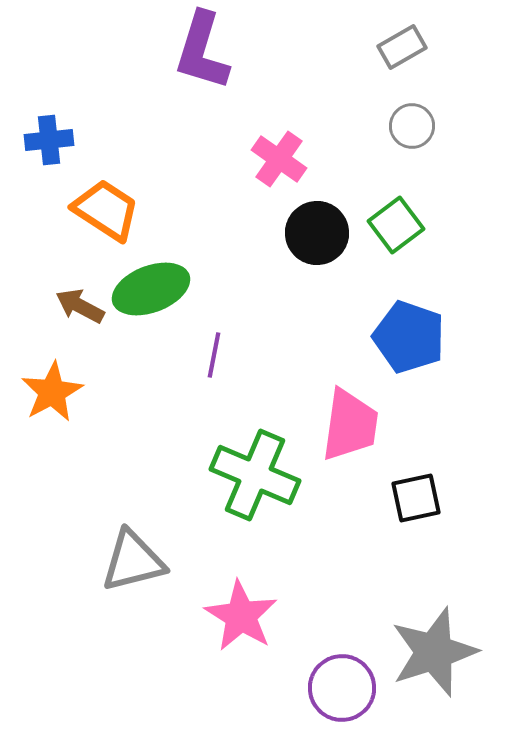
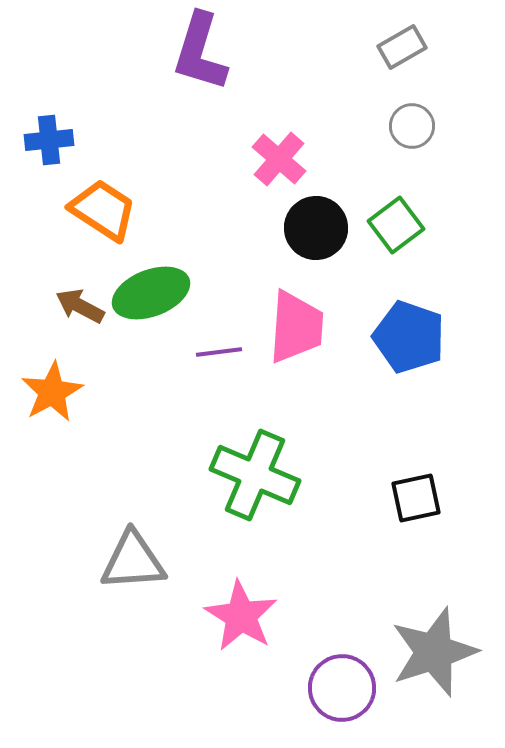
purple L-shape: moved 2 px left, 1 px down
pink cross: rotated 6 degrees clockwise
orange trapezoid: moved 3 px left
black circle: moved 1 px left, 5 px up
green ellipse: moved 4 px down
purple line: moved 5 px right, 3 px up; rotated 72 degrees clockwise
pink trapezoid: moved 54 px left, 98 px up; rotated 4 degrees counterclockwise
gray triangle: rotated 10 degrees clockwise
